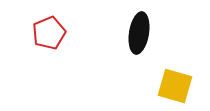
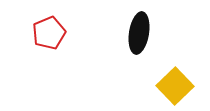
yellow square: rotated 30 degrees clockwise
